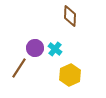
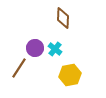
brown diamond: moved 7 px left, 2 px down
yellow hexagon: rotated 15 degrees clockwise
